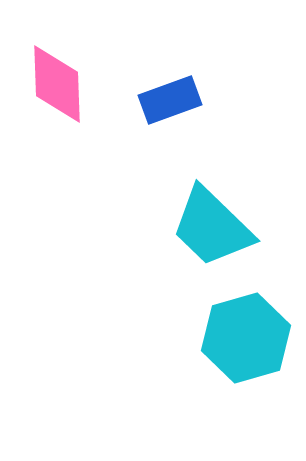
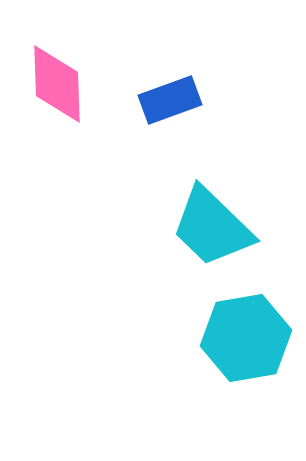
cyan hexagon: rotated 6 degrees clockwise
